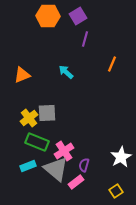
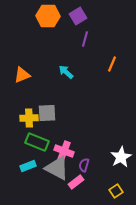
yellow cross: rotated 36 degrees clockwise
pink cross: rotated 36 degrees counterclockwise
gray triangle: moved 1 px right, 1 px up; rotated 12 degrees counterclockwise
